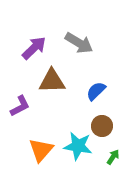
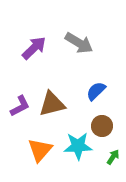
brown triangle: moved 23 px down; rotated 12 degrees counterclockwise
cyan star: rotated 12 degrees counterclockwise
orange triangle: moved 1 px left
